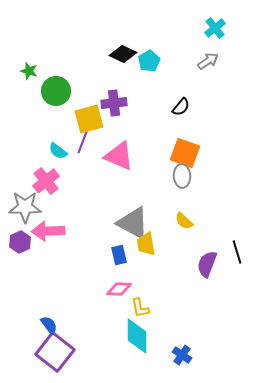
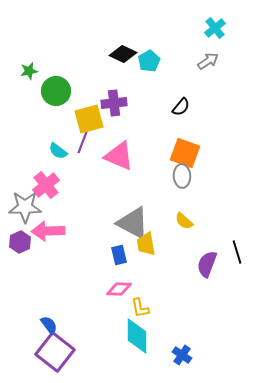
green star: rotated 30 degrees counterclockwise
pink cross: moved 4 px down
